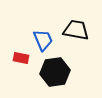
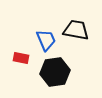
blue trapezoid: moved 3 px right
